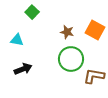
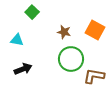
brown star: moved 3 px left
